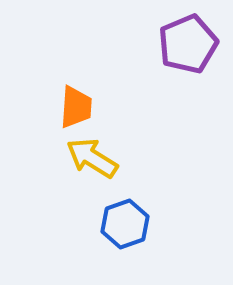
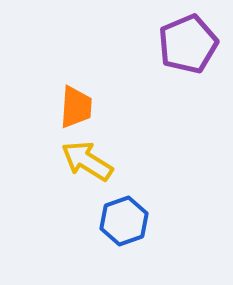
yellow arrow: moved 5 px left, 3 px down
blue hexagon: moved 1 px left, 3 px up
